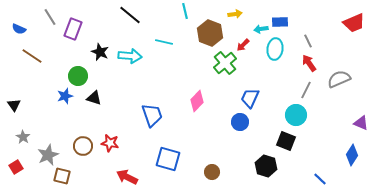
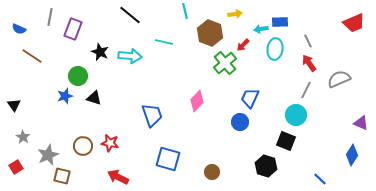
gray line at (50, 17): rotated 42 degrees clockwise
red arrow at (127, 177): moved 9 px left
